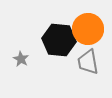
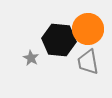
gray star: moved 10 px right, 1 px up
